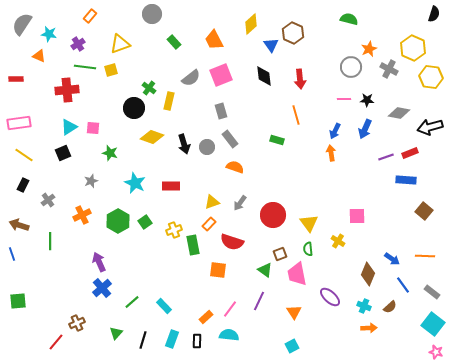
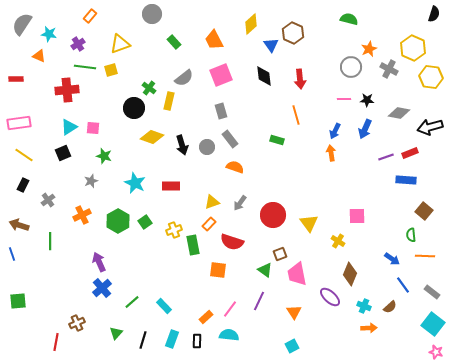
gray semicircle at (191, 78): moved 7 px left
black arrow at (184, 144): moved 2 px left, 1 px down
green star at (110, 153): moved 6 px left, 3 px down
green semicircle at (308, 249): moved 103 px right, 14 px up
brown diamond at (368, 274): moved 18 px left
red line at (56, 342): rotated 30 degrees counterclockwise
